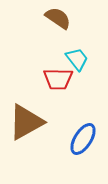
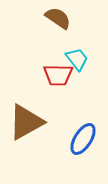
red trapezoid: moved 4 px up
